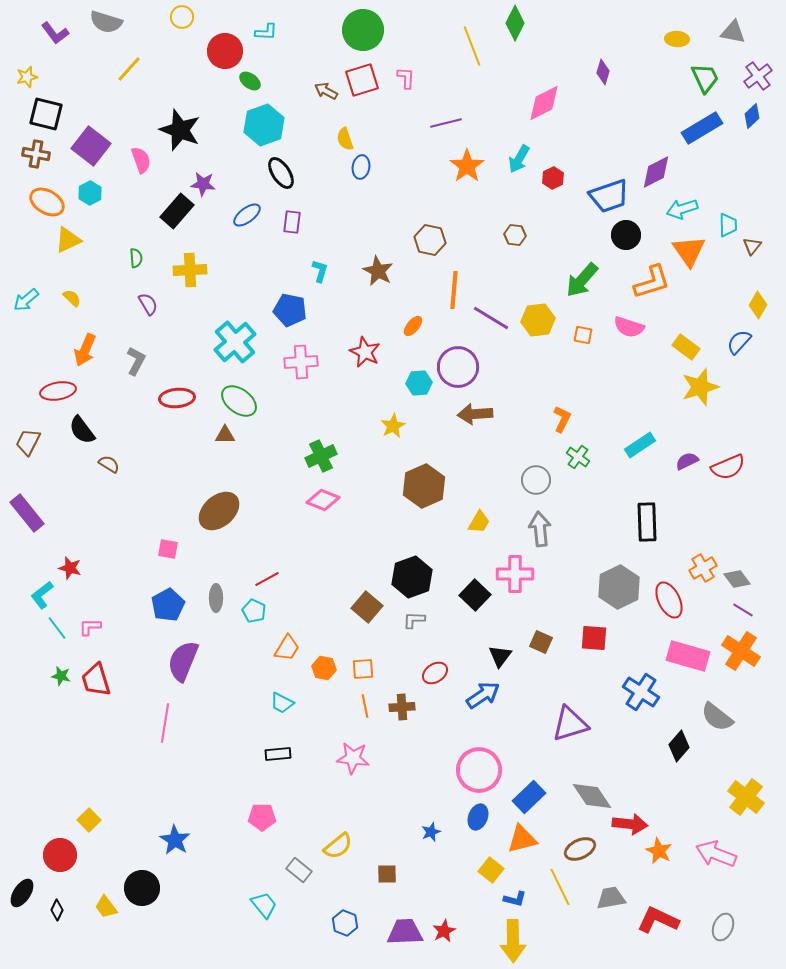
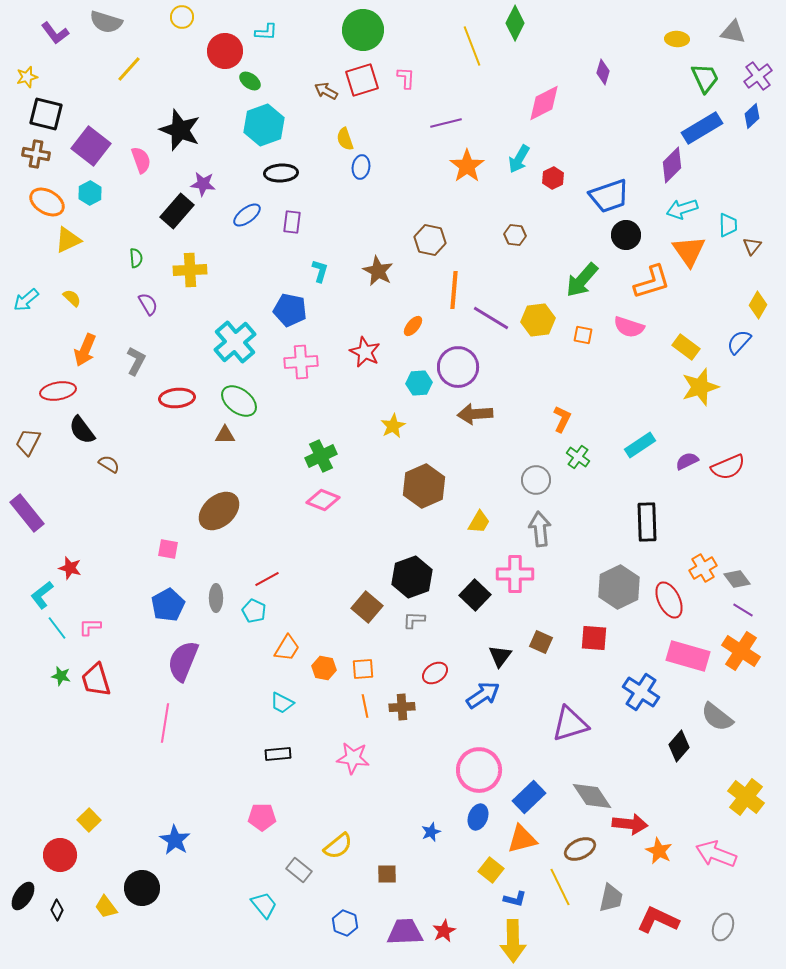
purple diamond at (656, 172): moved 16 px right, 7 px up; rotated 18 degrees counterclockwise
black ellipse at (281, 173): rotated 60 degrees counterclockwise
black ellipse at (22, 893): moved 1 px right, 3 px down
gray trapezoid at (611, 898): rotated 112 degrees clockwise
